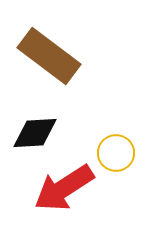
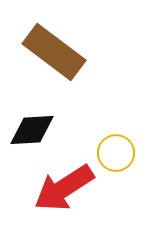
brown rectangle: moved 5 px right, 4 px up
black diamond: moved 3 px left, 3 px up
